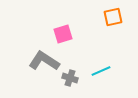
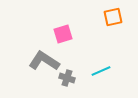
gray cross: moved 3 px left
